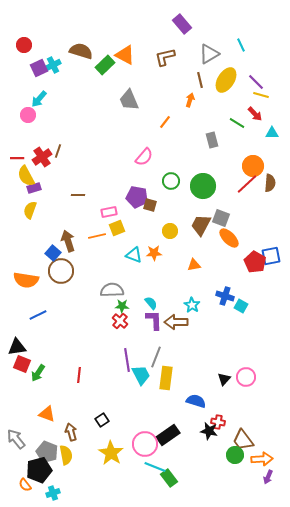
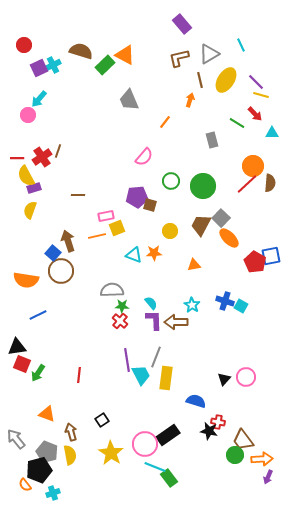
brown L-shape at (165, 57): moved 14 px right, 1 px down
purple pentagon at (137, 197): rotated 15 degrees counterclockwise
pink rectangle at (109, 212): moved 3 px left, 4 px down
gray square at (221, 218): rotated 24 degrees clockwise
blue cross at (225, 296): moved 5 px down
yellow semicircle at (66, 455): moved 4 px right
